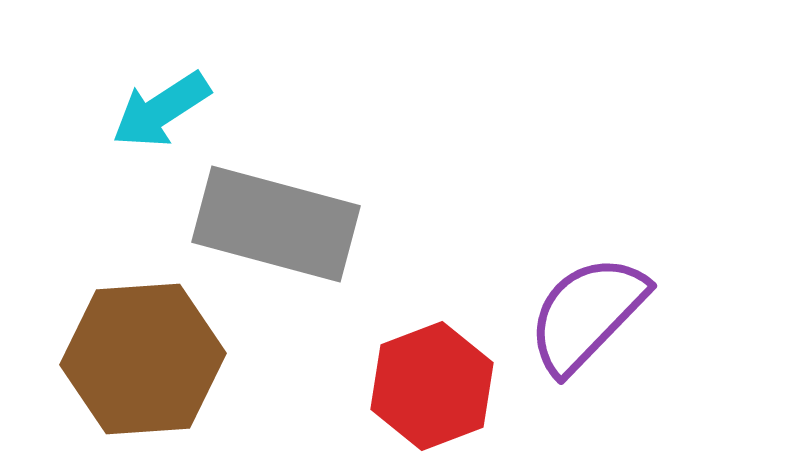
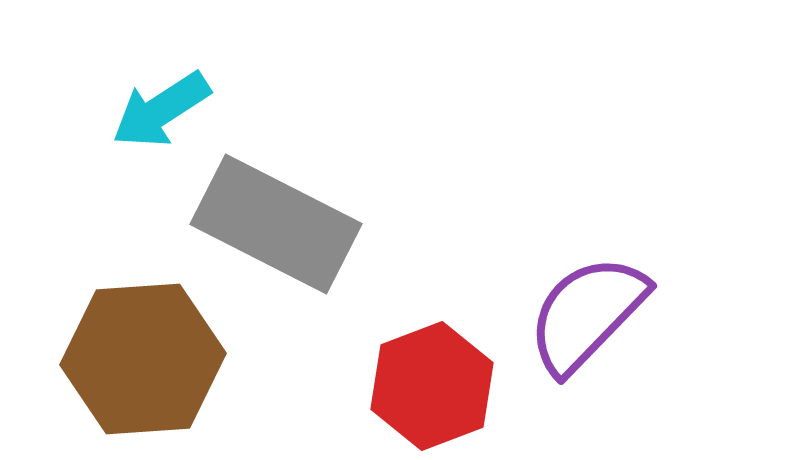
gray rectangle: rotated 12 degrees clockwise
